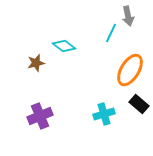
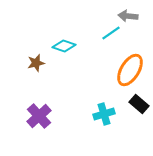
gray arrow: rotated 108 degrees clockwise
cyan line: rotated 30 degrees clockwise
cyan diamond: rotated 20 degrees counterclockwise
purple cross: moved 1 px left; rotated 20 degrees counterclockwise
